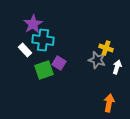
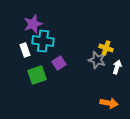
purple star: rotated 12 degrees clockwise
cyan cross: moved 1 px down
white rectangle: rotated 24 degrees clockwise
purple square: rotated 24 degrees clockwise
green square: moved 7 px left, 5 px down
orange arrow: rotated 90 degrees clockwise
